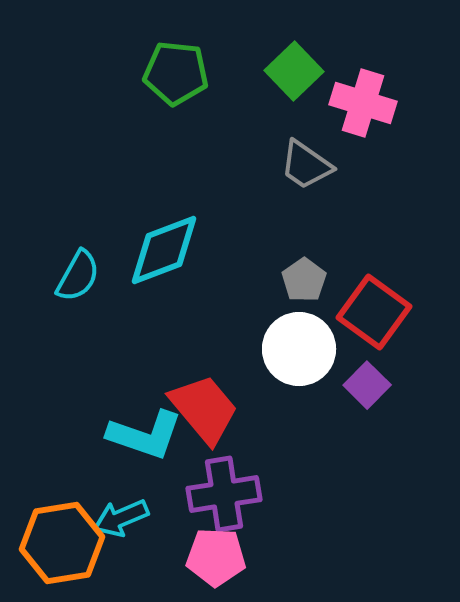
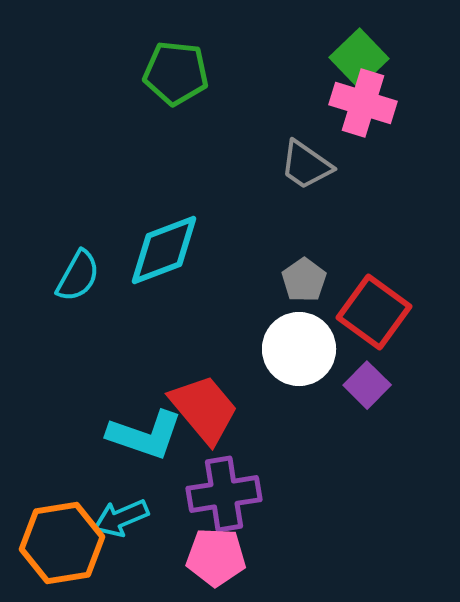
green square: moved 65 px right, 13 px up
